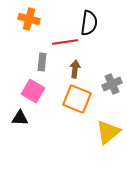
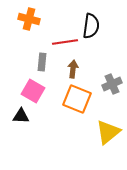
black semicircle: moved 2 px right, 3 px down
brown arrow: moved 2 px left
black triangle: moved 1 px right, 2 px up
